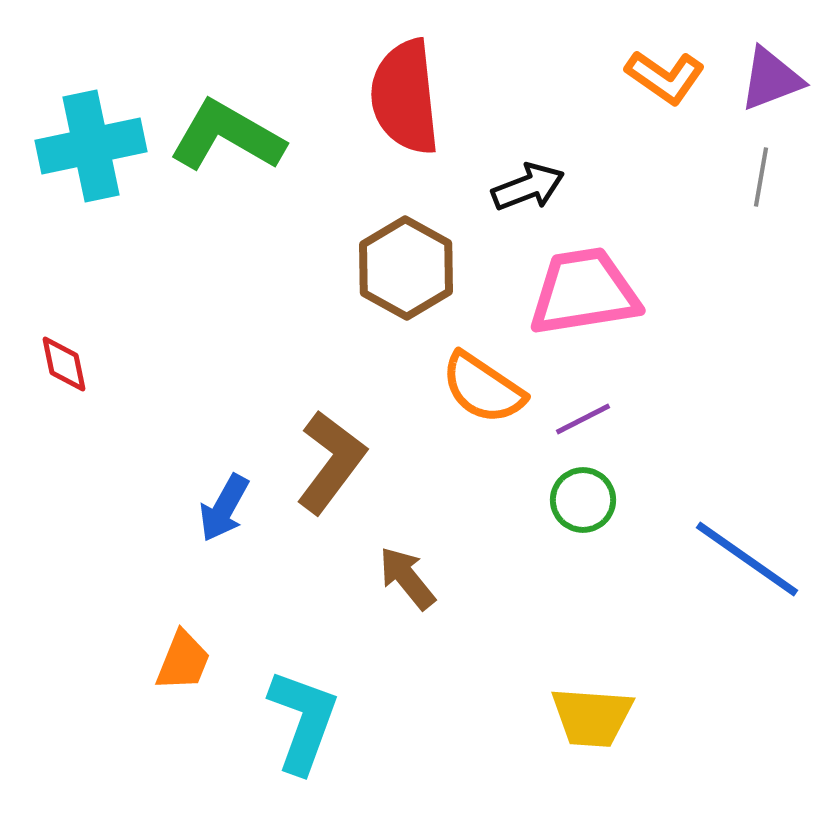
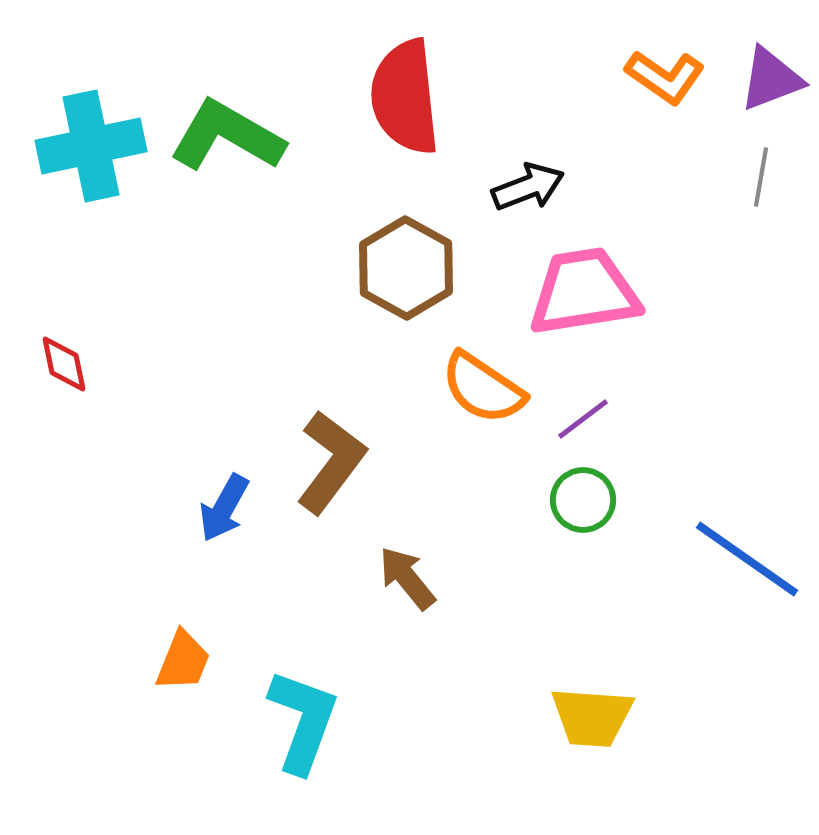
purple line: rotated 10 degrees counterclockwise
